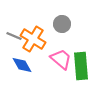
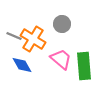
green rectangle: moved 3 px right
